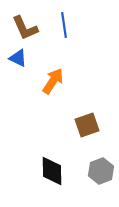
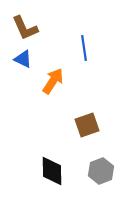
blue line: moved 20 px right, 23 px down
blue triangle: moved 5 px right, 1 px down
